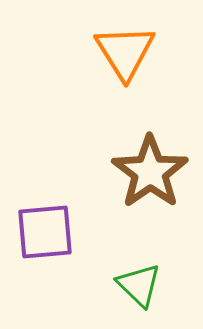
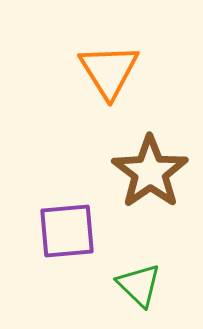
orange triangle: moved 16 px left, 19 px down
purple square: moved 22 px right, 1 px up
